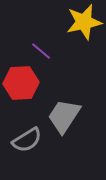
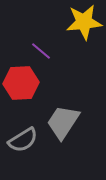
yellow star: rotated 6 degrees clockwise
gray trapezoid: moved 1 px left, 6 px down
gray semicircle: moved 4 px left
